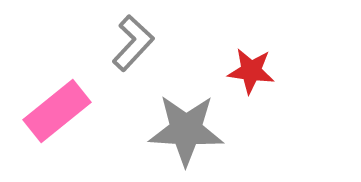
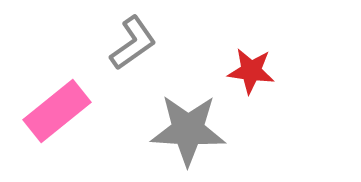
gray L-shape: rotated 12 degrees clockwise
gray star: moved 2 px right
